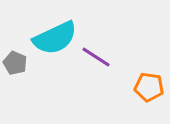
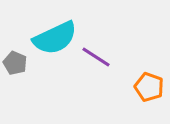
orange pentagon: rotated 12 degrees clockwise
